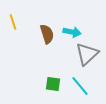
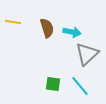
yellow line: rotated 63 degrees counterclockwise
brown semicircle: moved 6 px up
